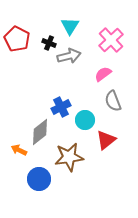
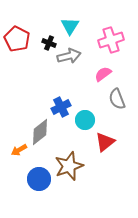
pink cross: rotated 25 degrees clockwise
gray semicircle: moved 4 px right, 2 px up
red triangle: moved 1 px left, 2 px down
orange arrow: rotated 56 degrees counterclockwise
brown star: moved 9 px down; rotated 12 degrees counterclockwise
